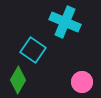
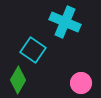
pink circle: moved 1 px left, 1 px down
